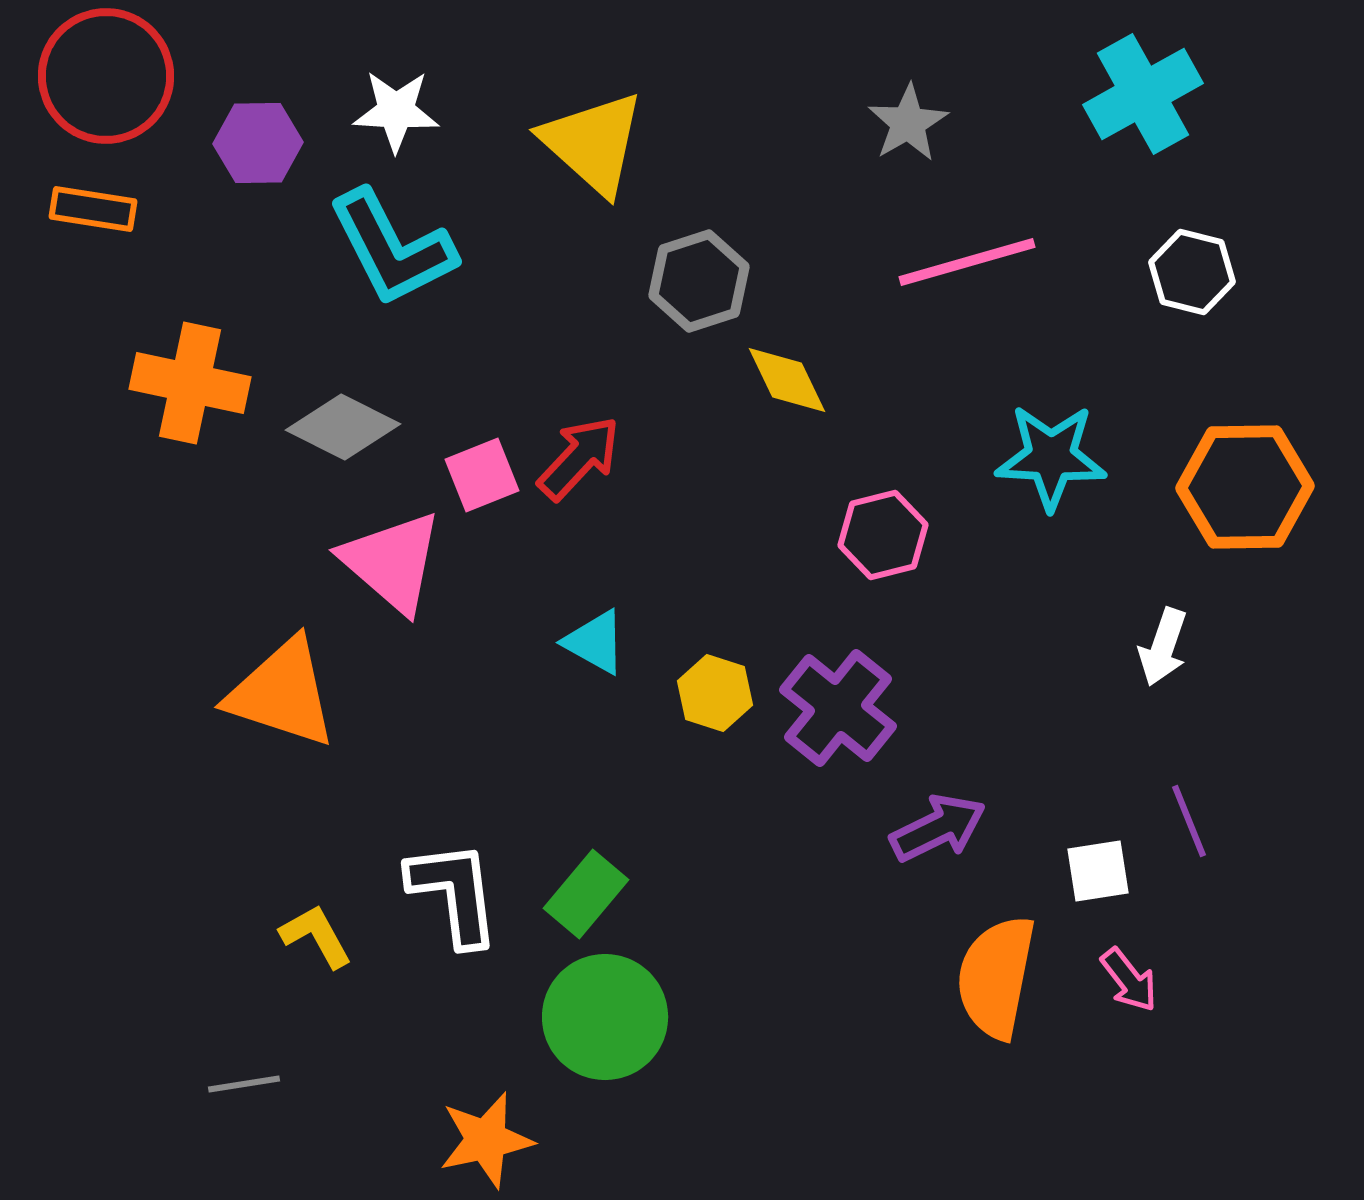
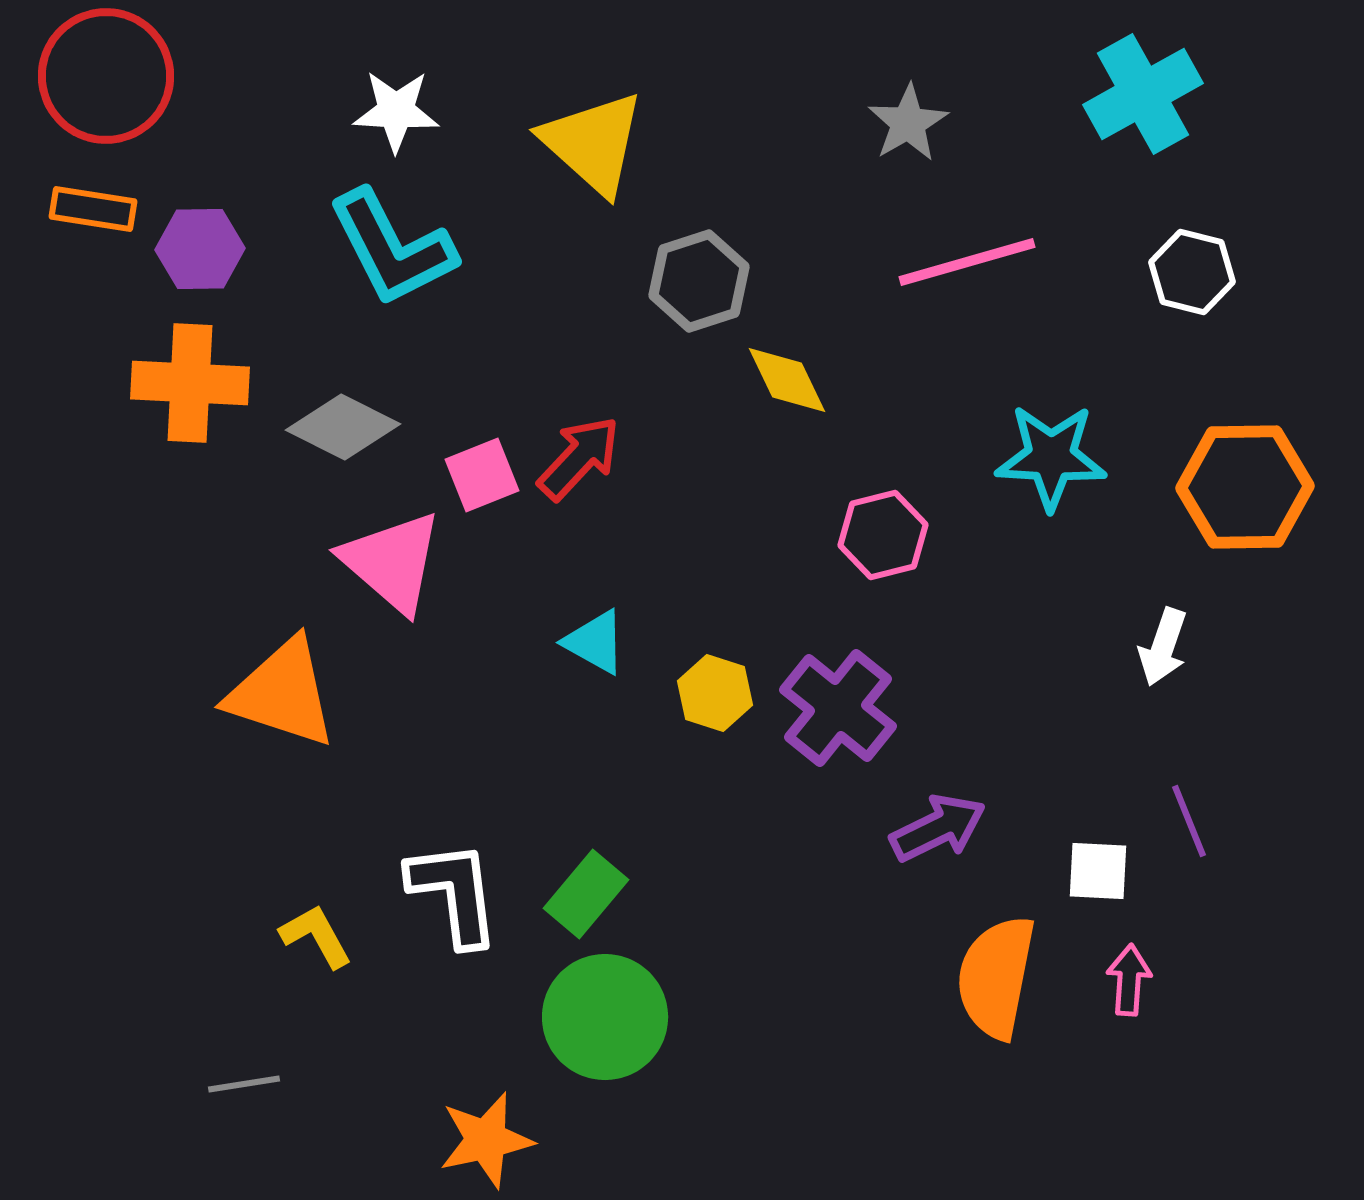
purple hexagon: moved 58 px left, 106 px down
orange cross: rotated 9 degrees counterclockwise
white square: rotated 12 degrees clockwise
pink arrow: rotated 138 degrees counterclockwise
